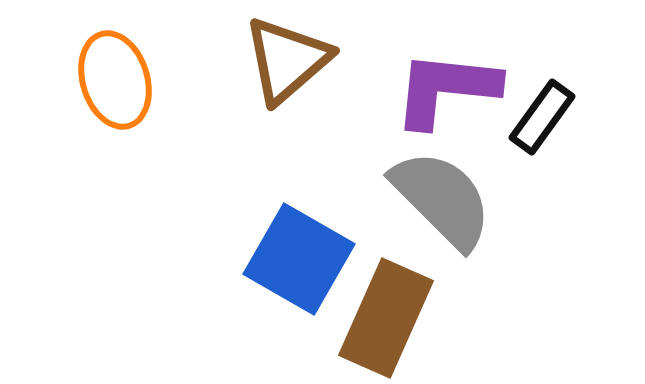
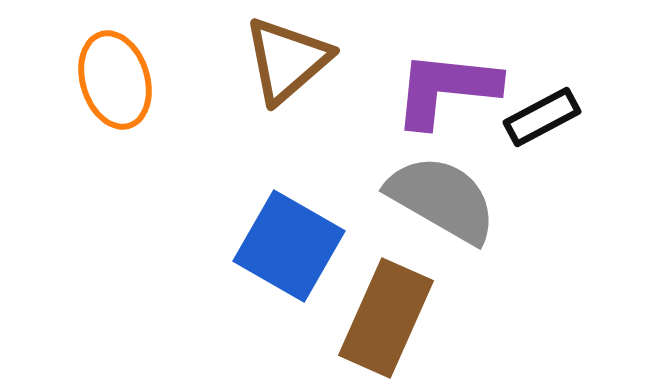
black rectangle: rotated 26 degrees clockwise
gray semicircle: rotated 15 degrees counterclockwise
blue square: moved 10 px left, 13 px up
